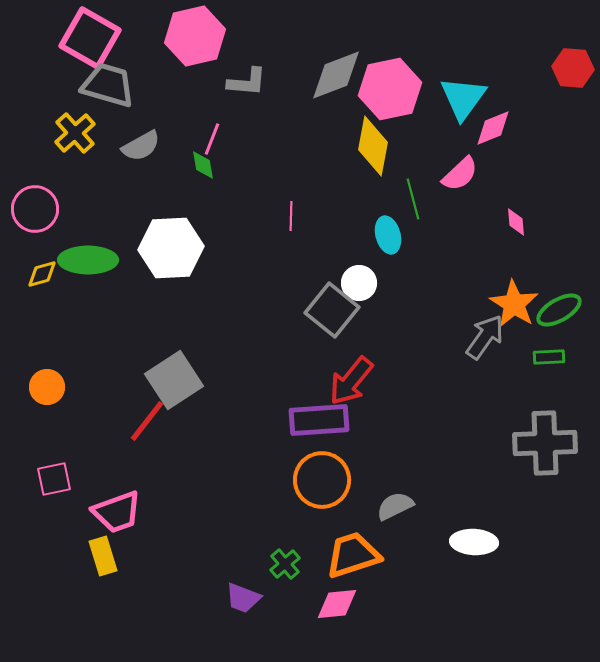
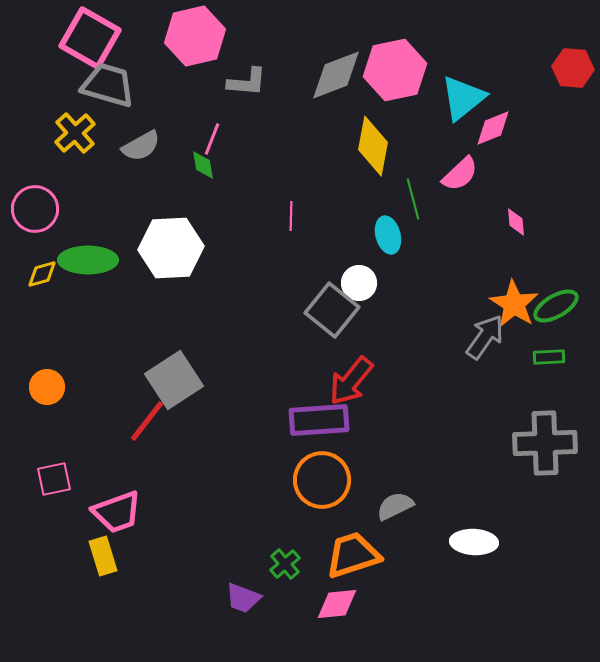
pink hexagon at (390, 89): moved 5 px right, 19 px up
cyan triangle at (463, 98): rotated 15 degrees clockwise
green ellipse at (559, 310): moved 3 px left, 4 px up
